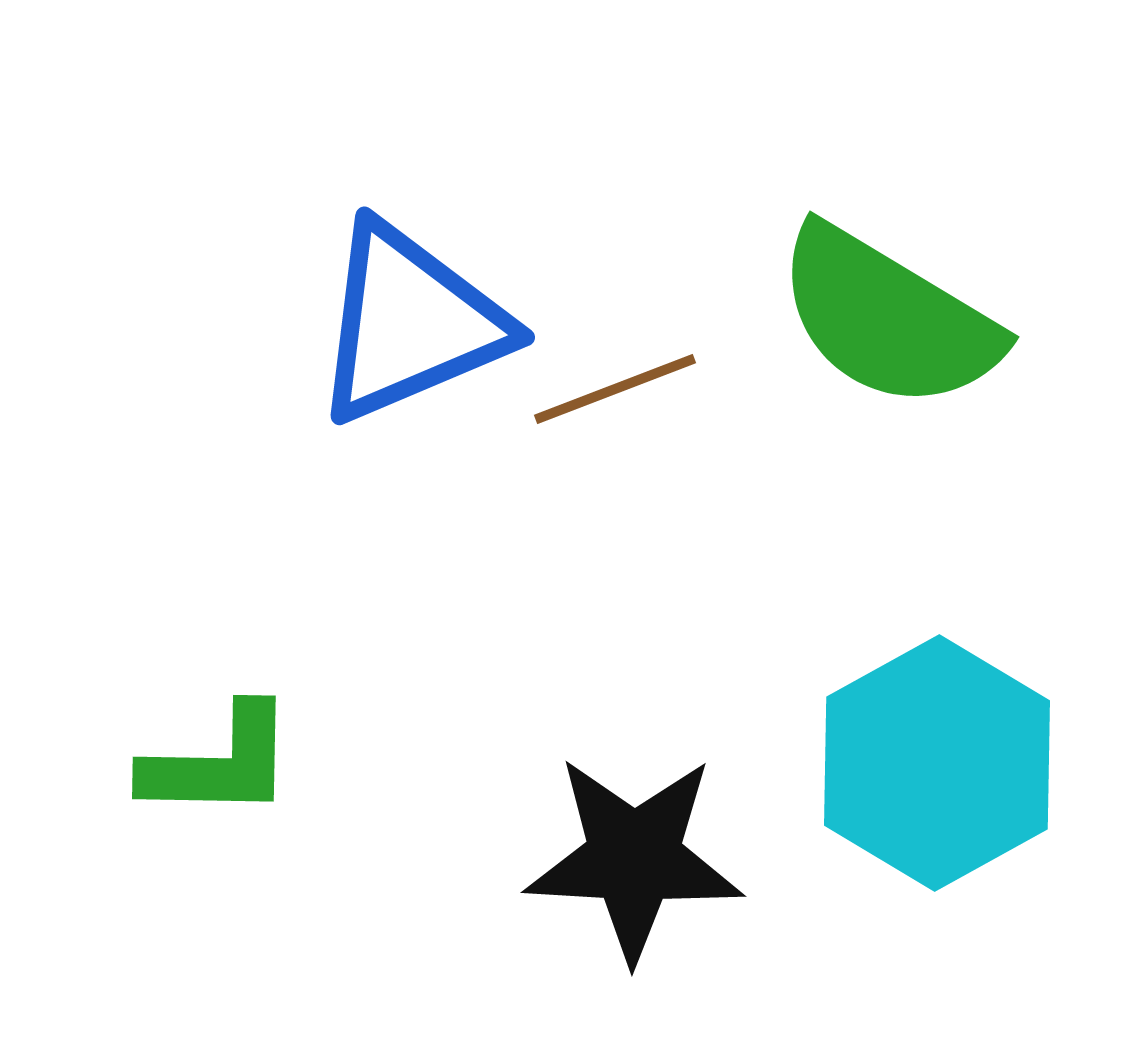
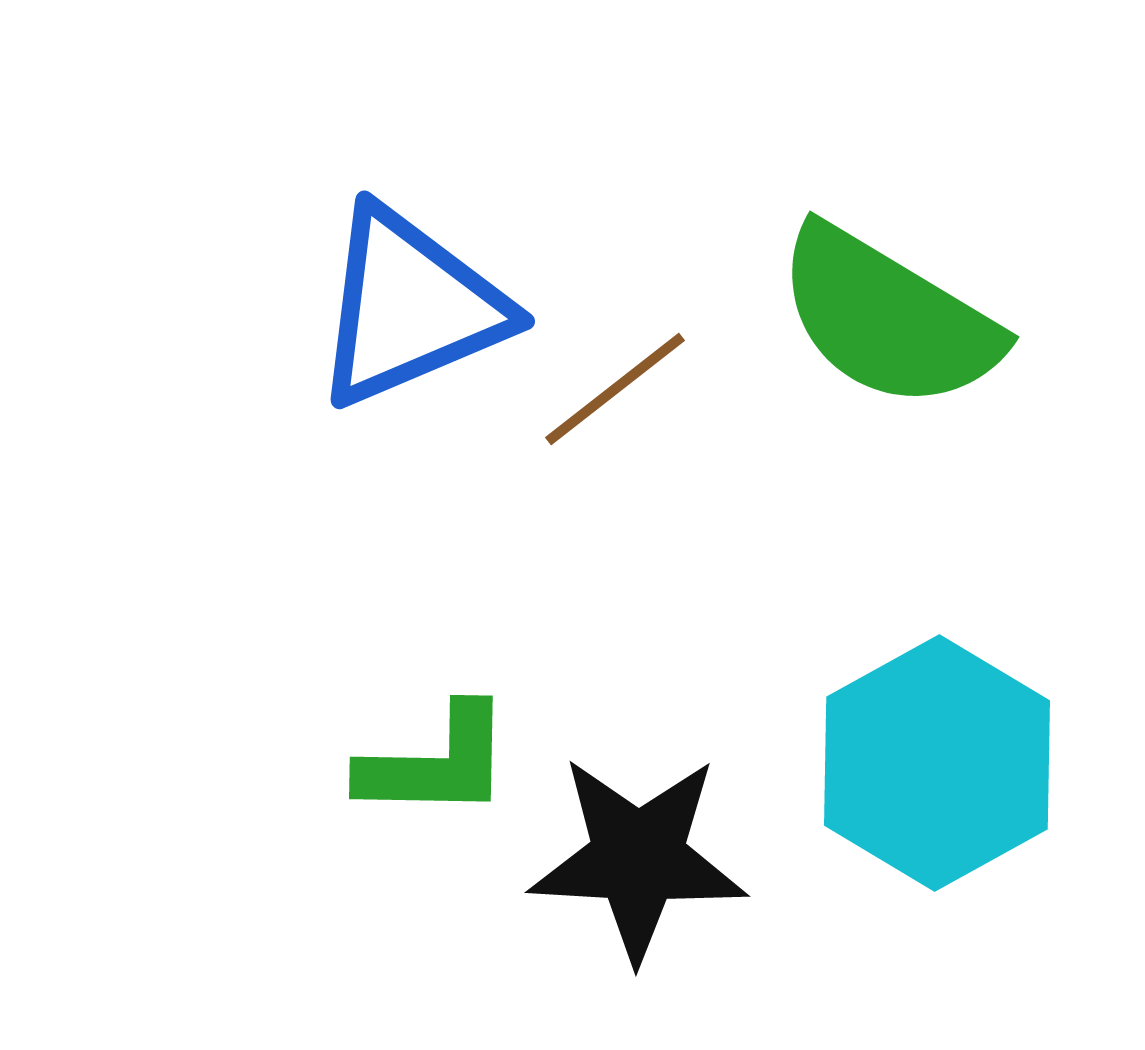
blue triangle: moved 16 px up
brown line: rotated 17 degrees counterclockwise
green L-shape: moved 217 px right
black star: moved 4 px right
